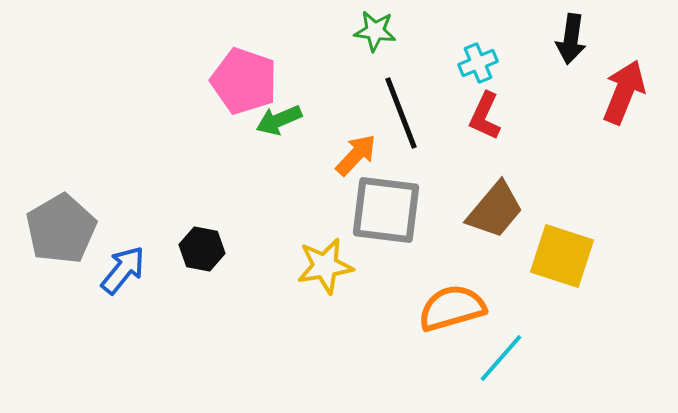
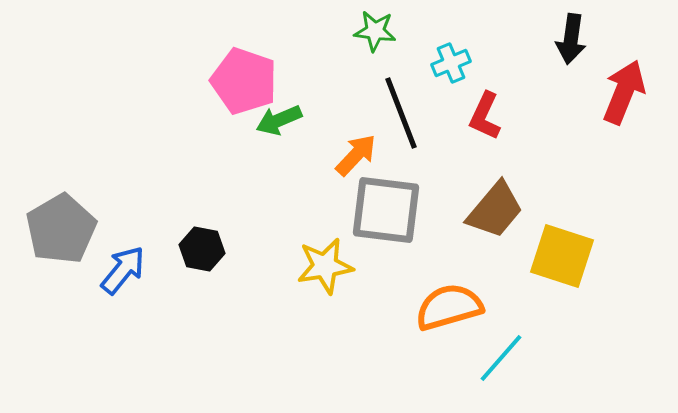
cyan cross: moved 27 px left
orange semicircle: moved 3 px left, 1 px up
